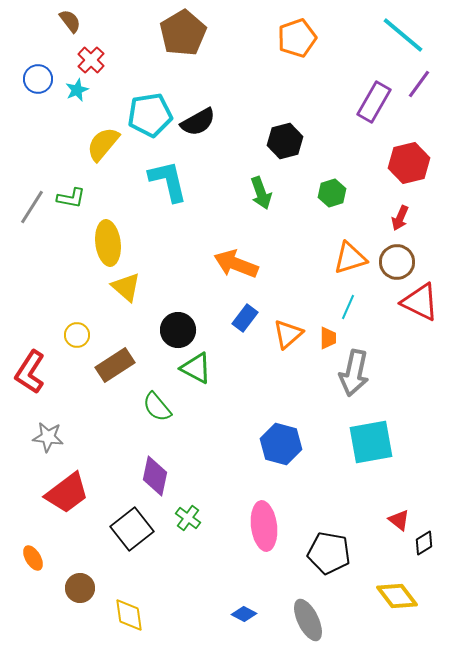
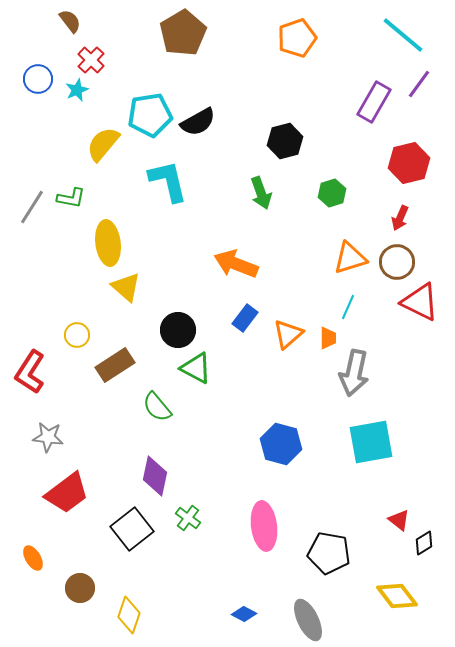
yellow diamond at (129, 615): rotated 27 degrees clockwise
